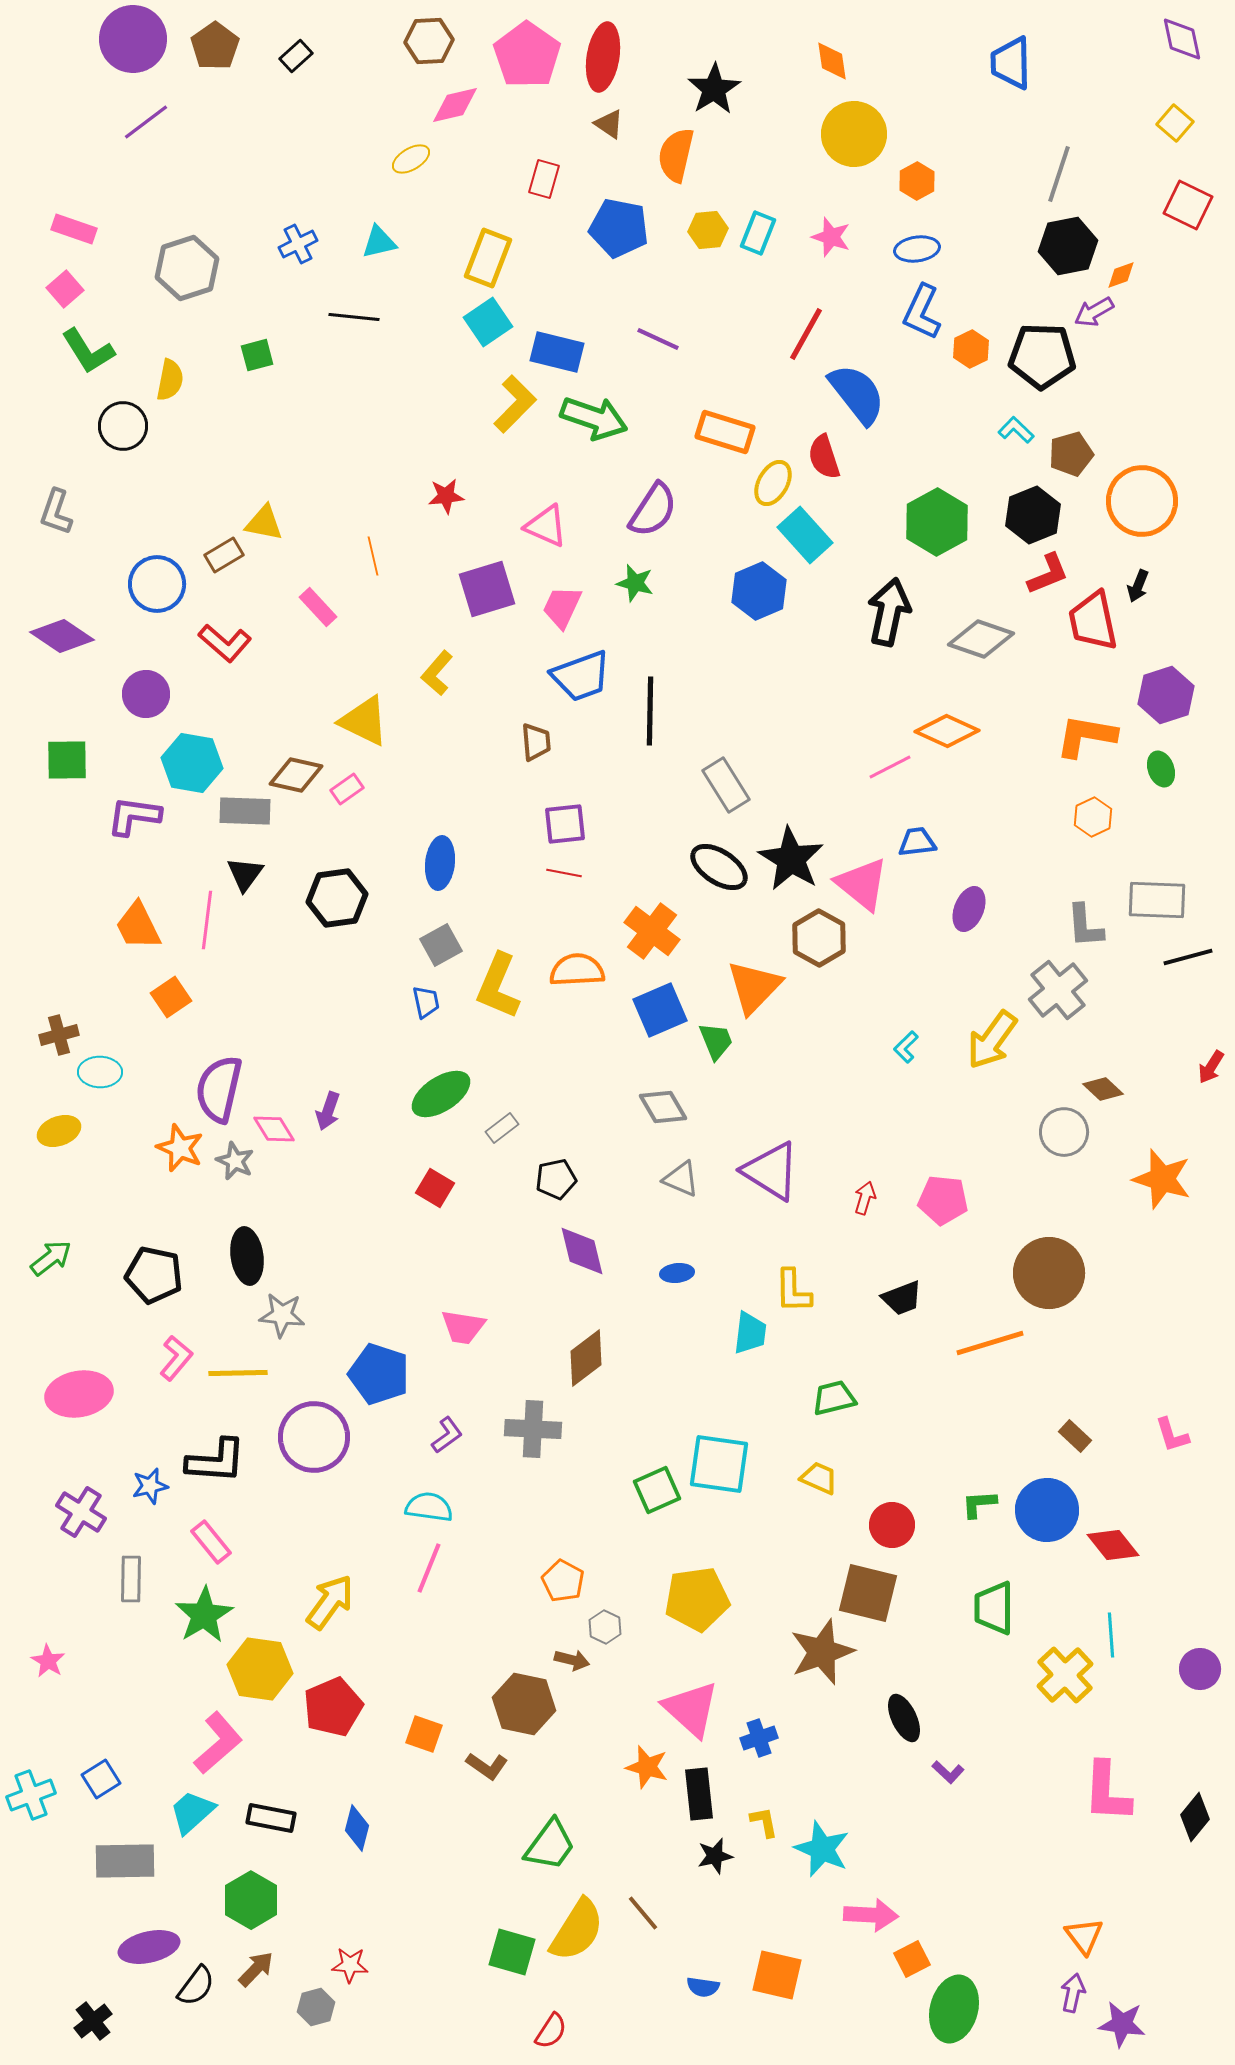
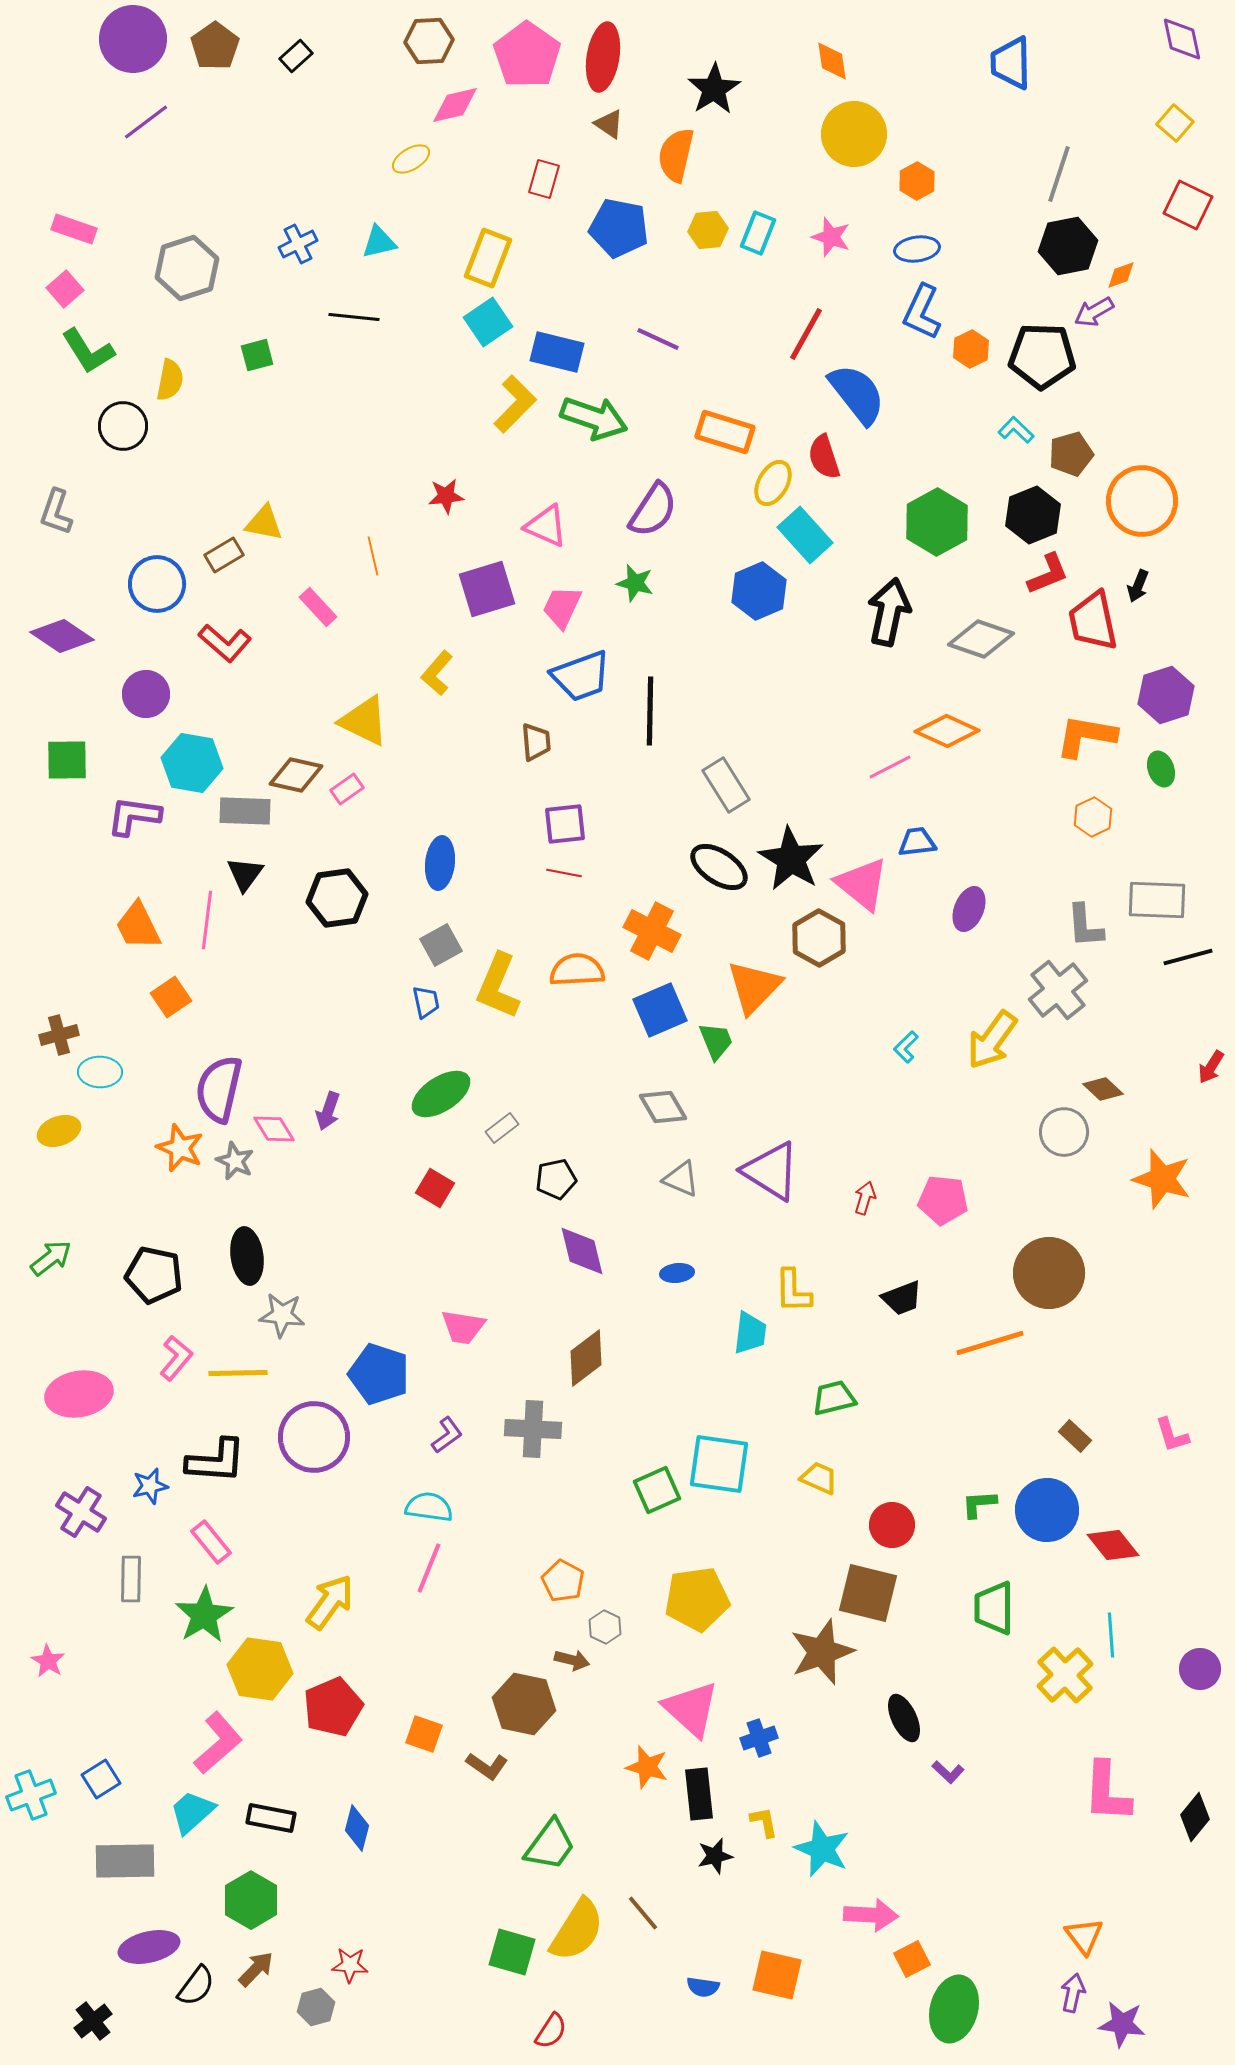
orange cross at (652, 931): rotated 10 degrees counterclockwise
